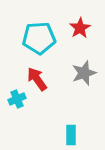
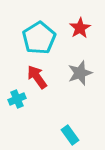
cyan pentagon: rotated 28 degrees counterclockwise
gray star: moved 4 px left
red arrow: moved 2 px up
cyan rectangle: moved 1 px left; rotated 36 degrees counterclockwise
